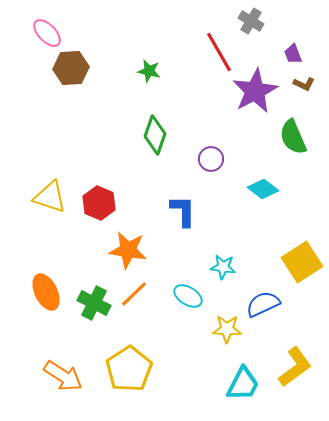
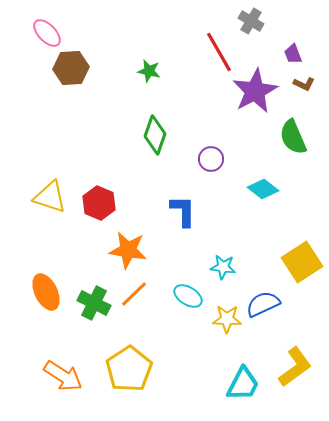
yellow star: moved 10 px up
